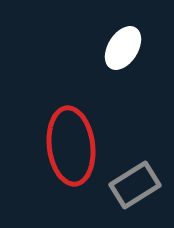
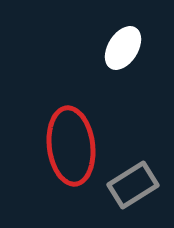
gray rectangle: moved 2 px left
